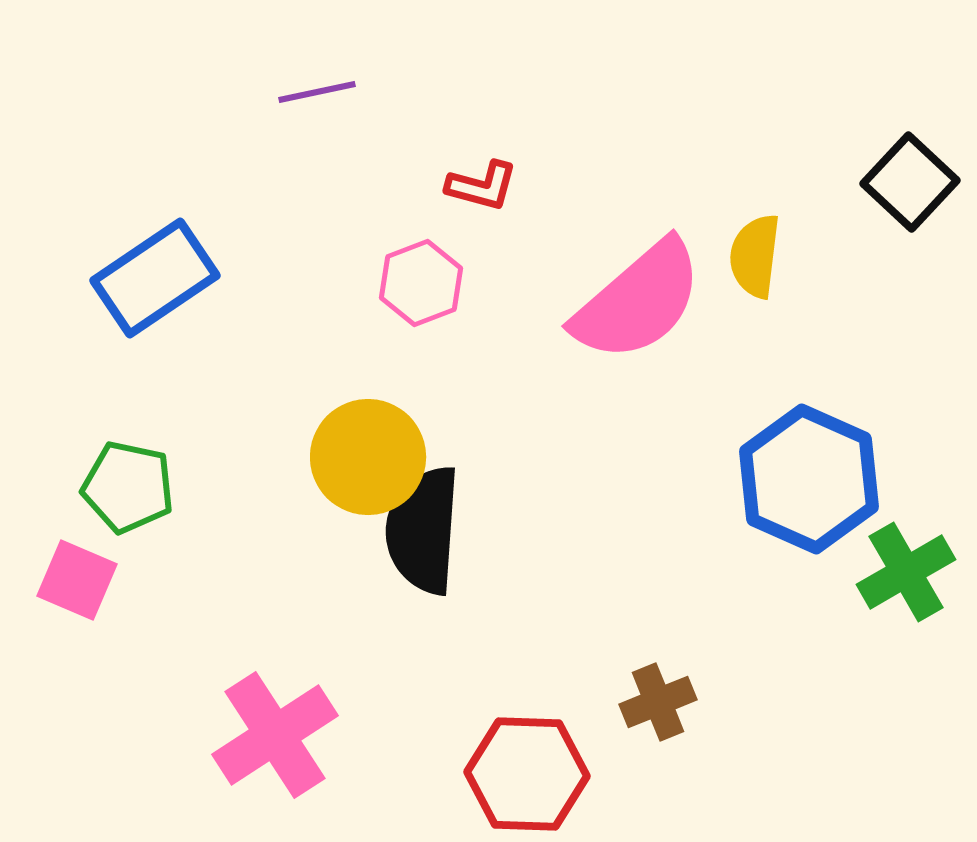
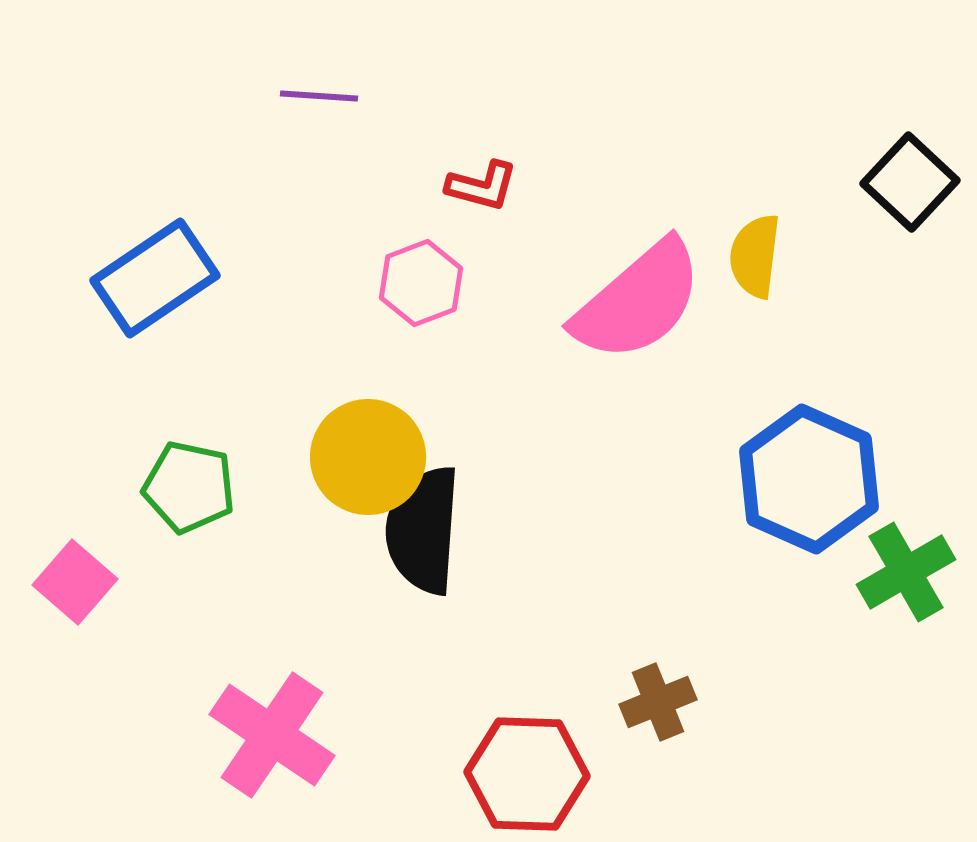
purple line: moved 2 px right, 4 px down; rotated 16 degrees clockwise
green pentagon: moved 61 px right
pink square: moved 2 px left, 2 px down; rotated 18 degrees clockwise
pink cross: moved 3 px left; rotated 23 degrees counterclockwise
